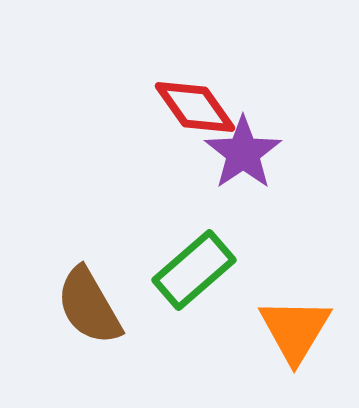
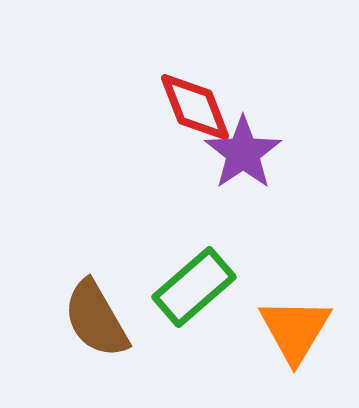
red diamond: rotated 14 degrees clockwise
green rectangle: moved 17 px down
brown semicircle: moved 7 px right, 13 px down
